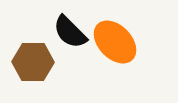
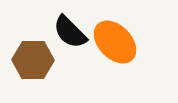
brown hexagon: moved 2 px up
